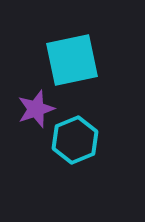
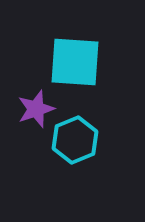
cyan square: moved 3 px right, 2 px down; rotated 16 degrees clockwise
